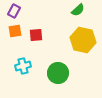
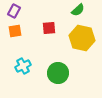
red square: moved 13 px right, 7 px up
yellow hexagon: moved 1 px left, 2 px up
cyan cross: rotated 14 degrees counterclockwise
